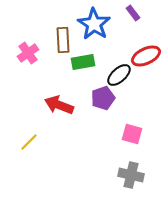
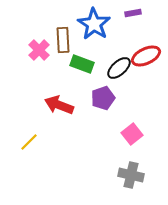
purple rectangle: rotated 63 degrees counterclockwise
pink cross: moved 11 px right, 3 px up; rotated 10 degrees counterclockwise
green rectangle: moved 1 px left, 2 px down; rotated 30 degrees clockwise
black ellipse: moved 7 px up
pink square: rotated 35 degrees clockwise
